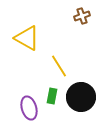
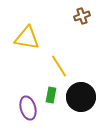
yellow triangle: rotated 20 degrees counterclockwise
green rectangle: moved 1 px left, 1 px up
purple ellipse: moved 1 px left
